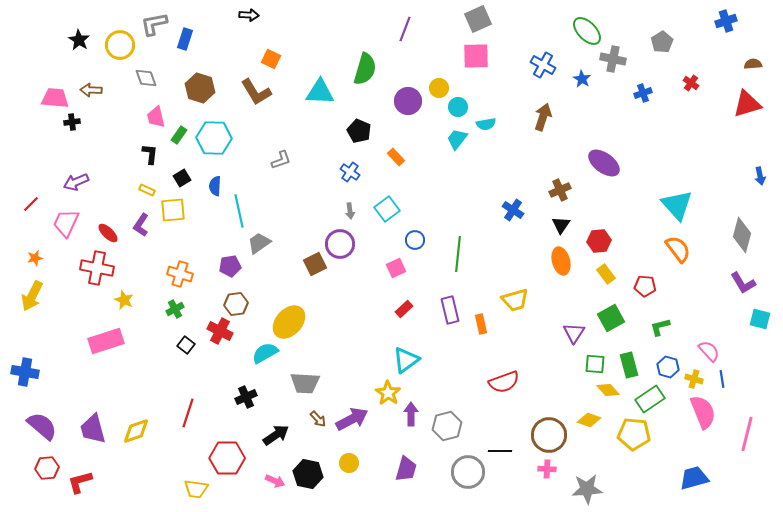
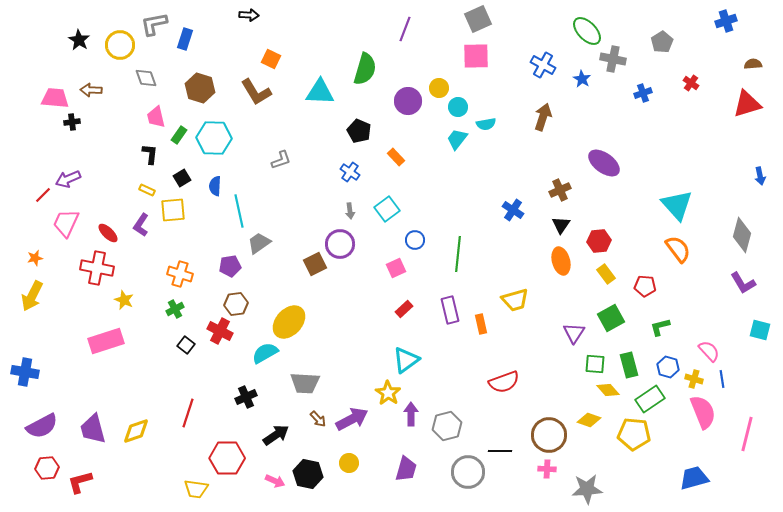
purple arrow at (76, 182): moved 8 px left, 3 px up
red line at (31, 204): moved 12 px right, 9 px up
cyan square at (760, 319): moved 11 px down
purple semicircle at (42, 426): rotated 112 degrees clockwise
